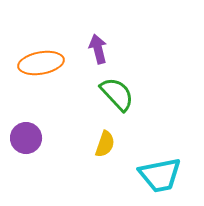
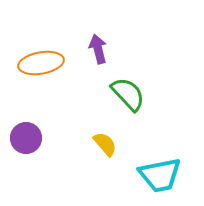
green semicircle: moved 11 px right
yellow semicircle: rotated 60 degrees counterclockwise
